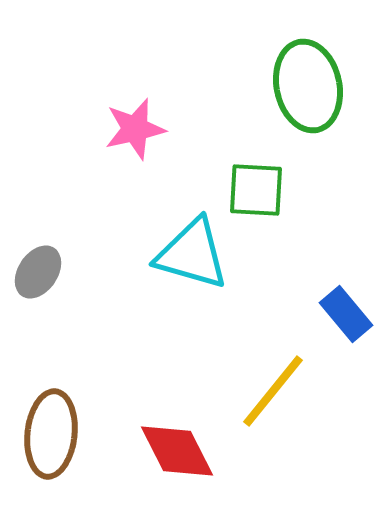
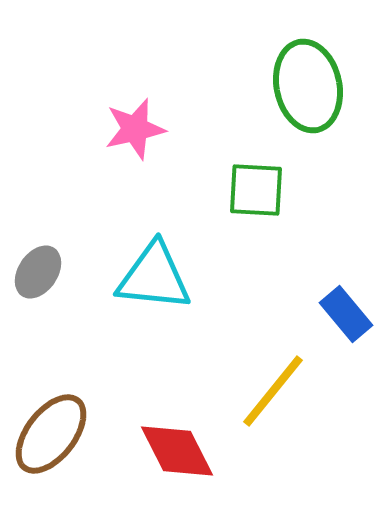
cyan triangle: moved 38 px left, 23 px down; rotated 10 degrees counterclockwise
brown ellipse: rotated 32 degrees clockwise
